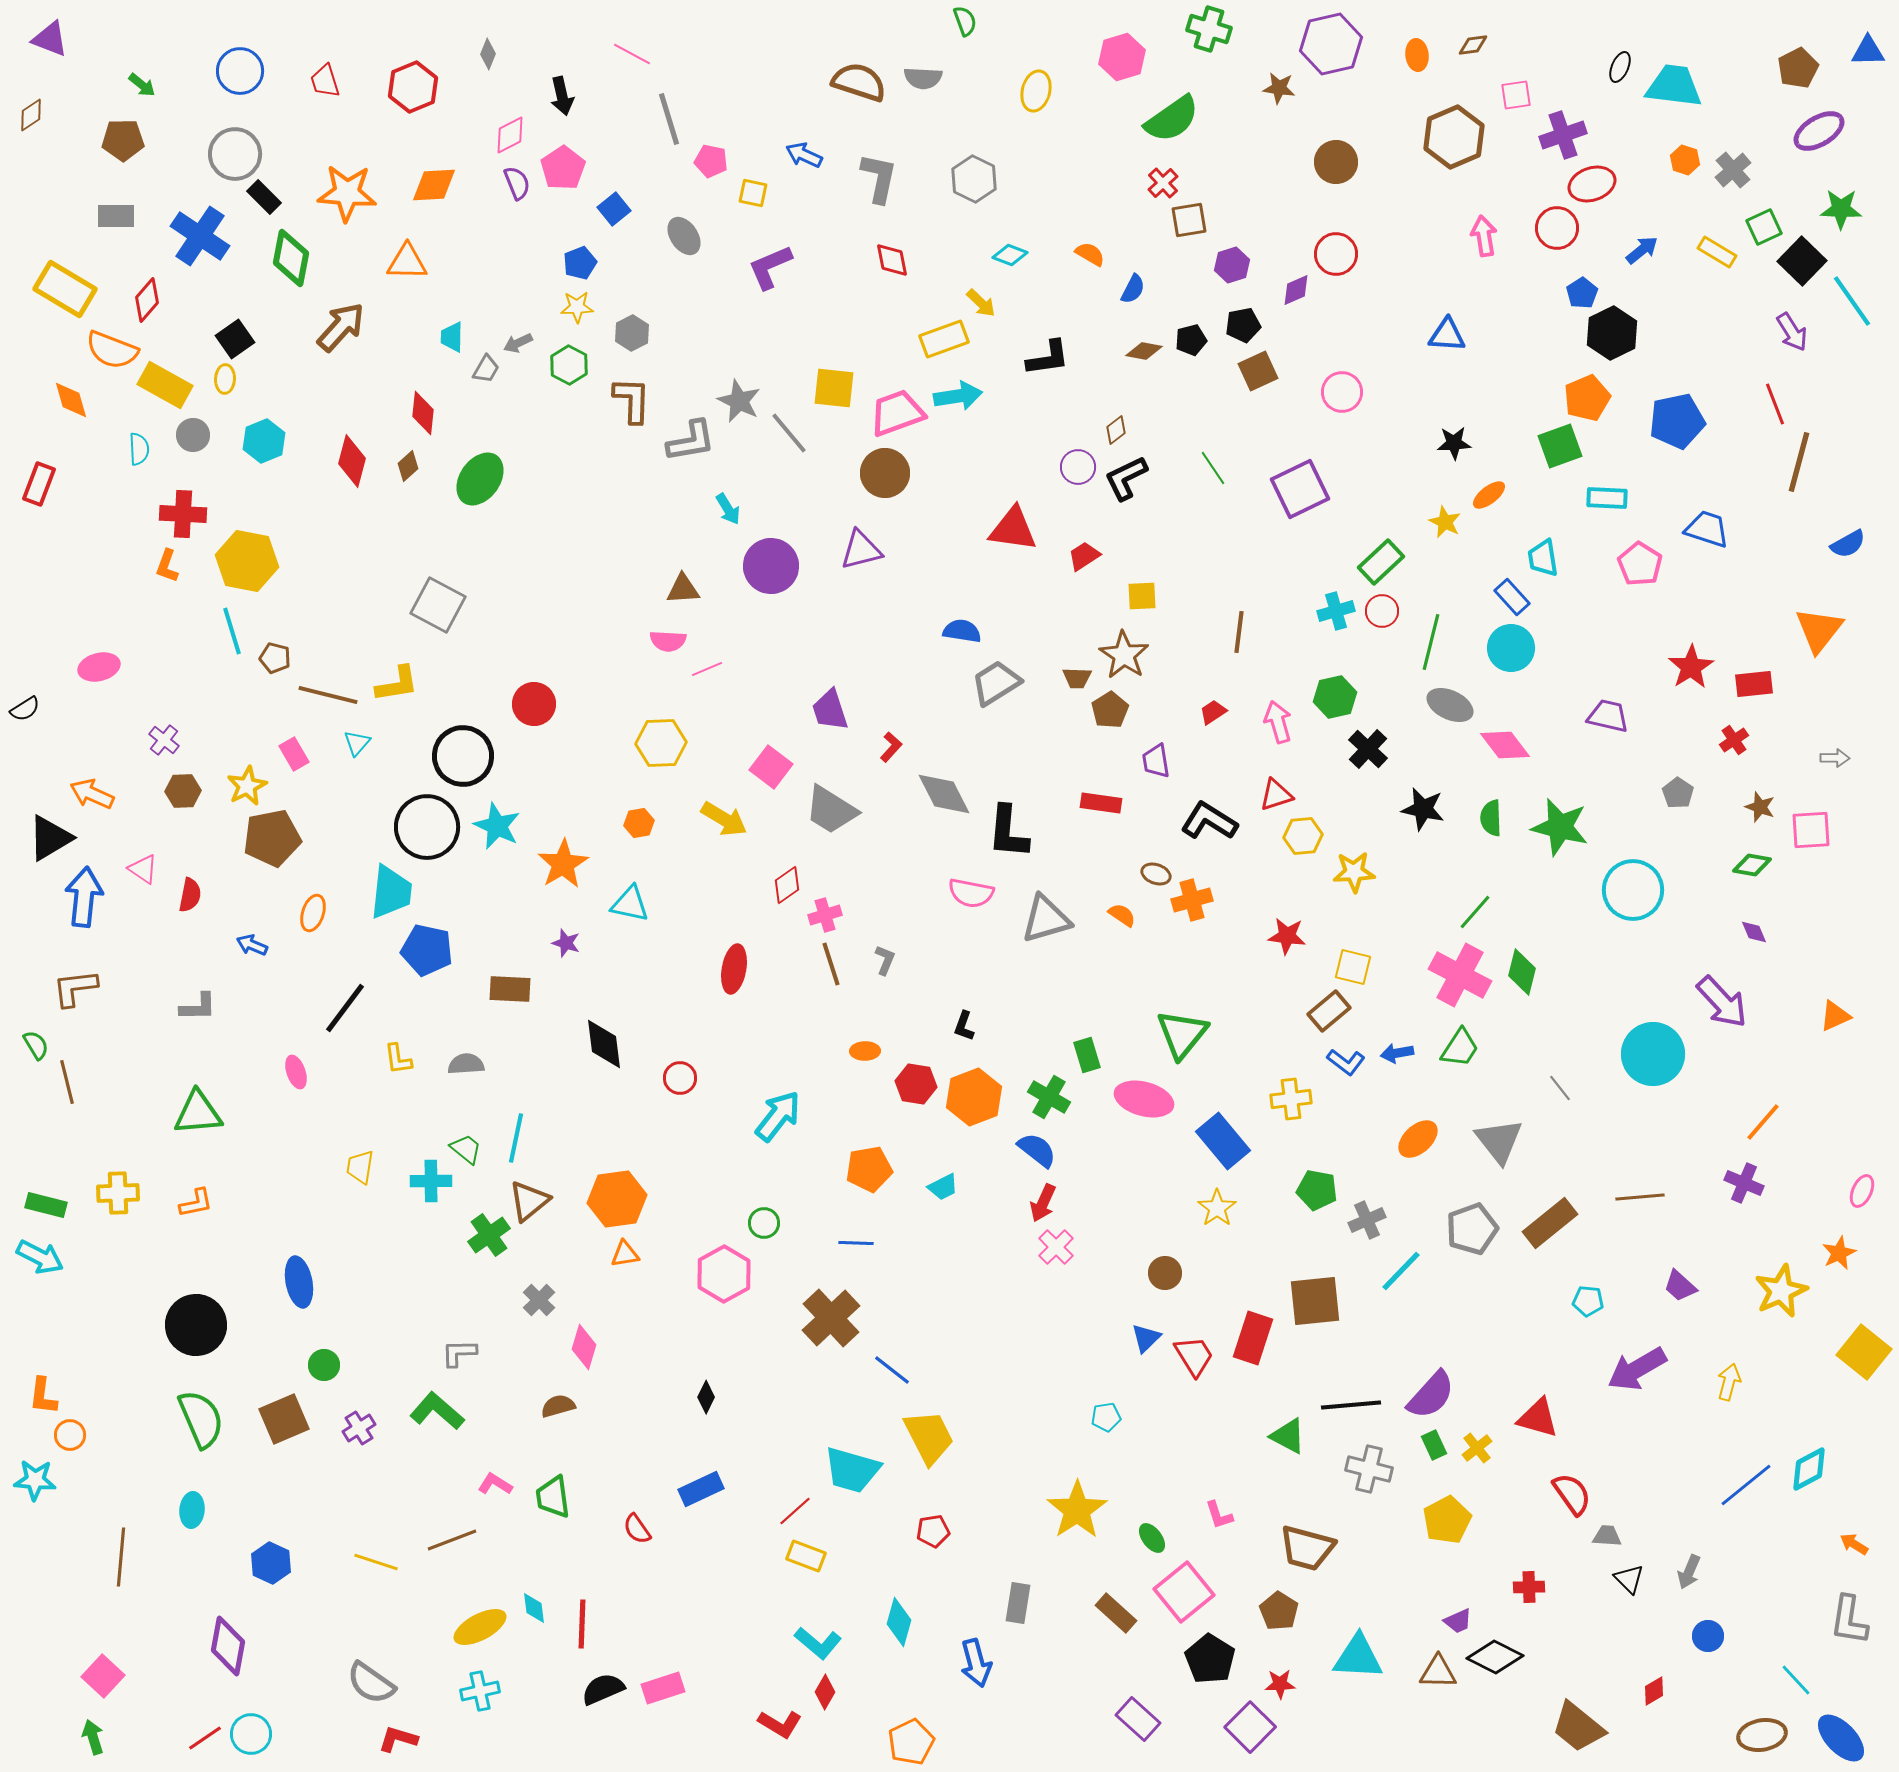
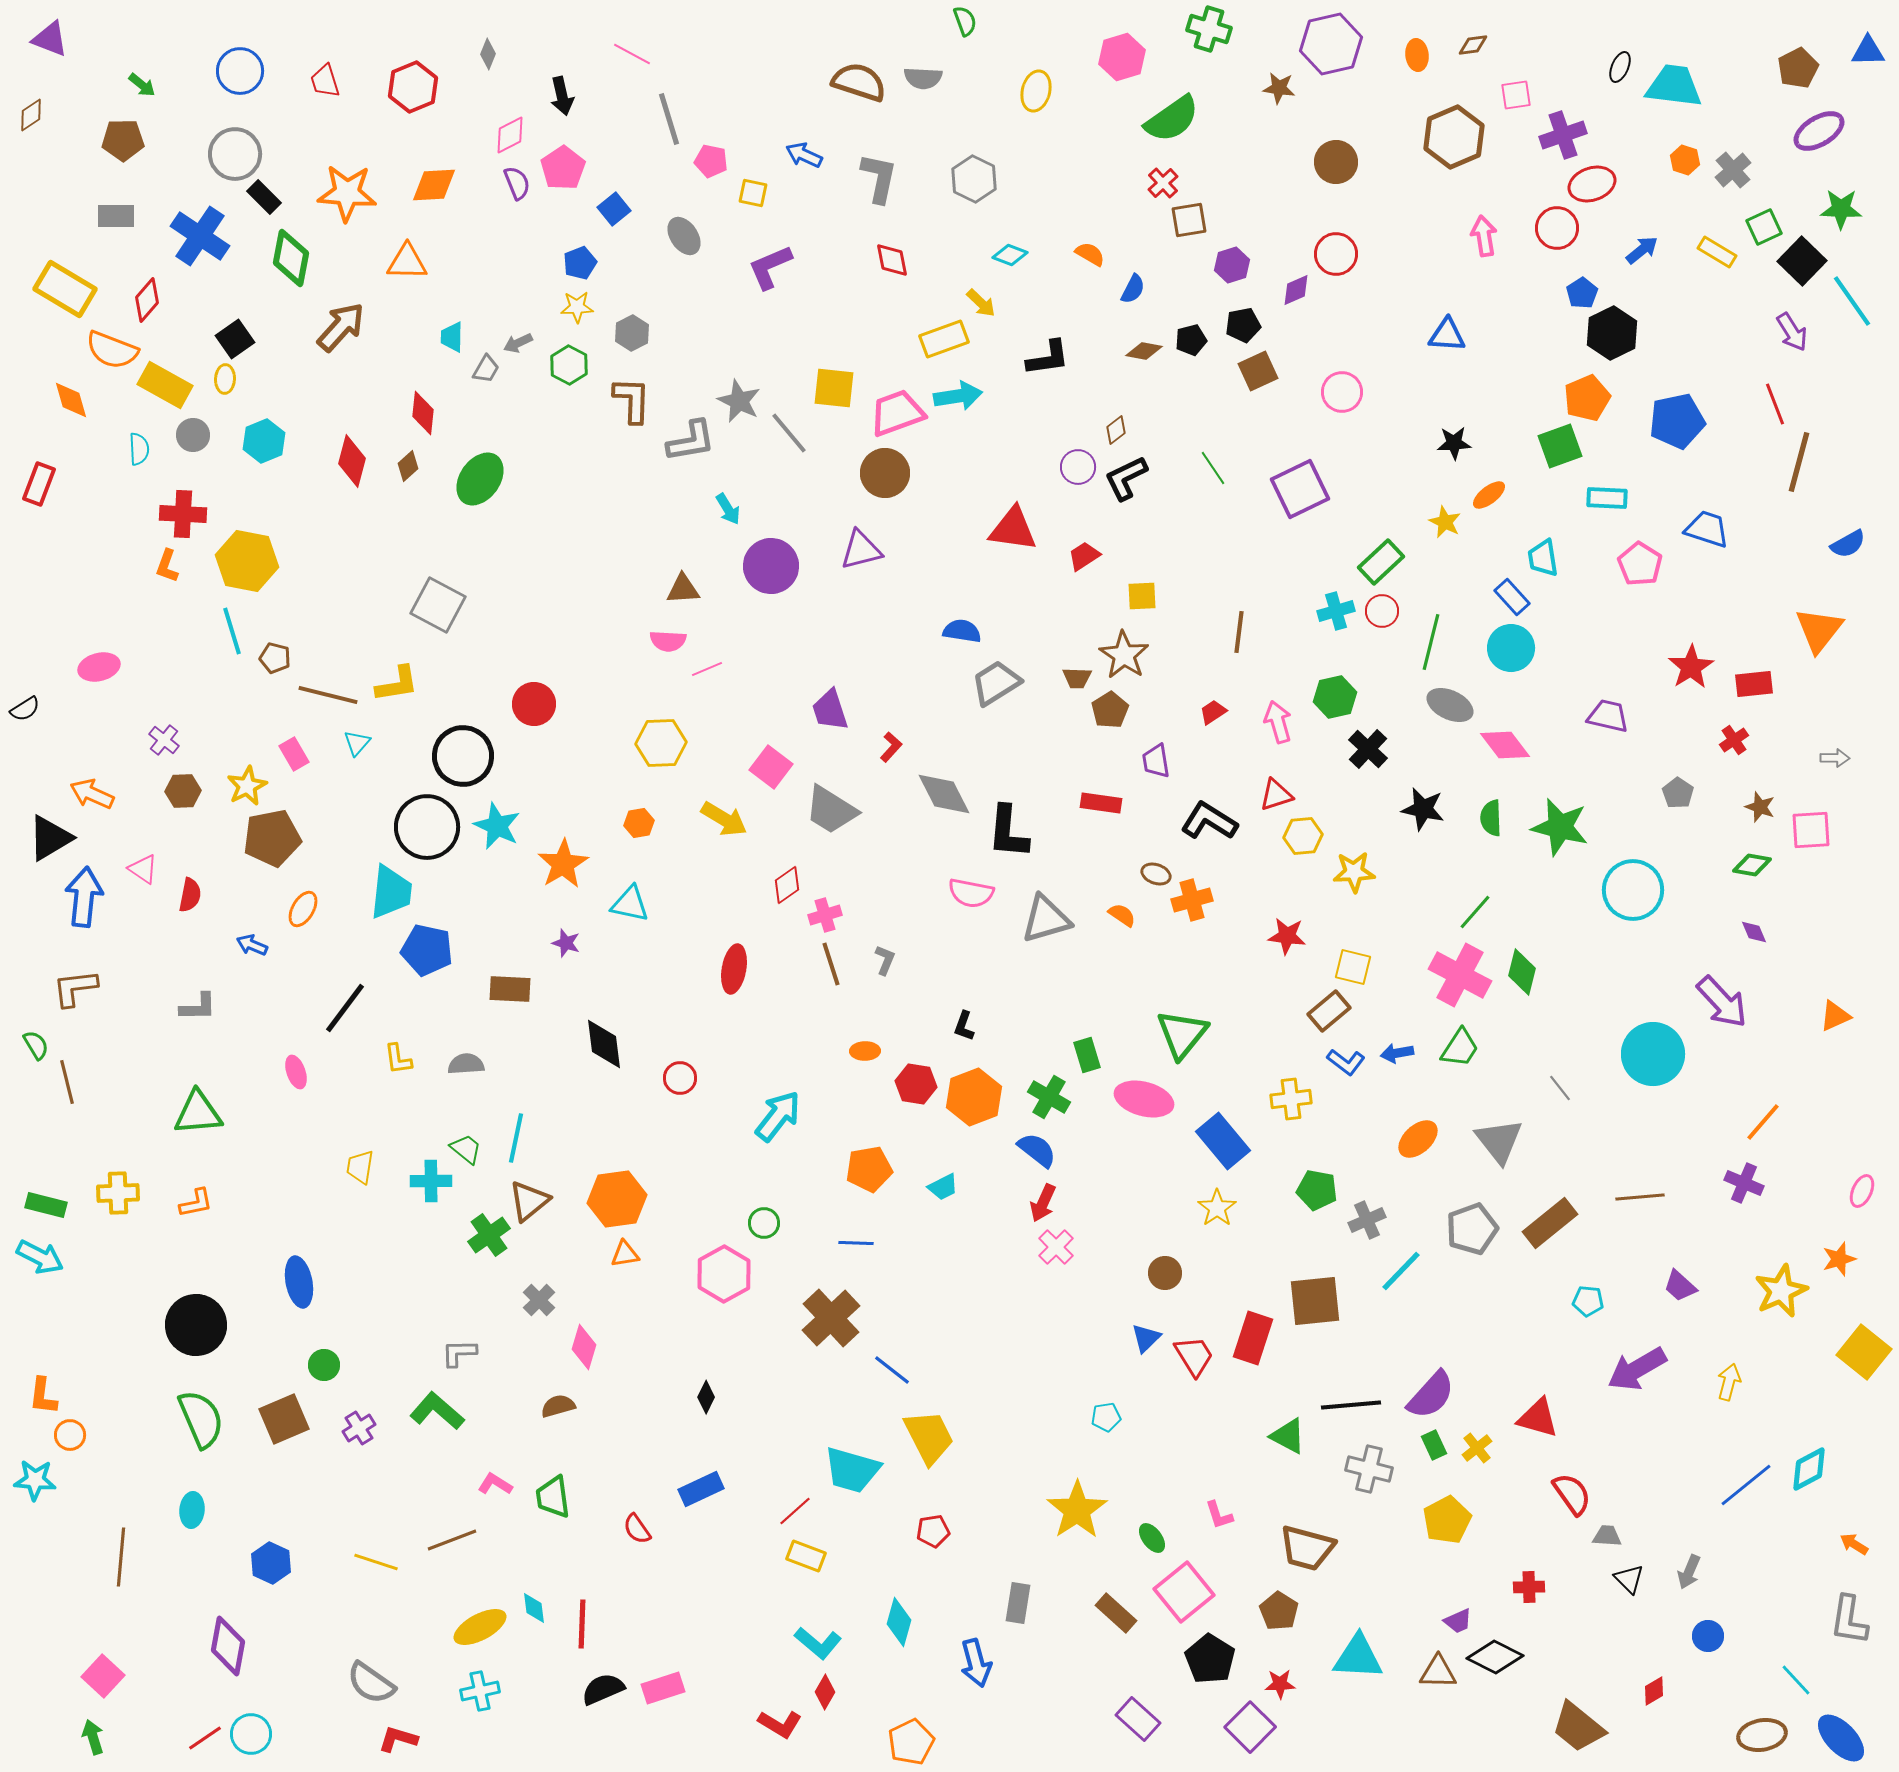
orange ellipse at (313, 913): moved 10 px left, 4 px up; rotated 12 degrees clockwise
orange star at (1839, 1253): moved 6 px down; rotated 8 degrees clockwise
